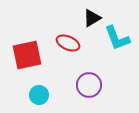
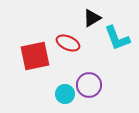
red square: moved 8 px right, 1 px down
cyan circle: moved 26 px right, 1 px up
